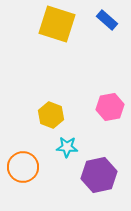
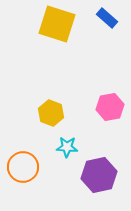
blue rectangle: moved 2 px up
yellow hexagon: moved 2 px up
